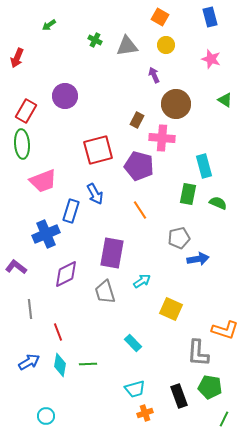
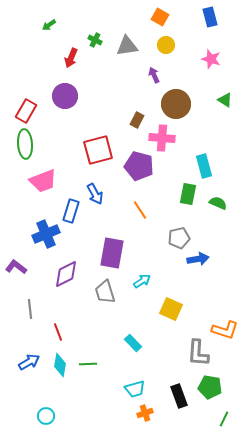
red arrow at (17, 58): moved 54 px right
green ellipse at (22, 144): moved 3 px right
